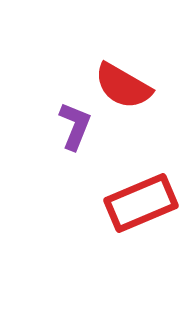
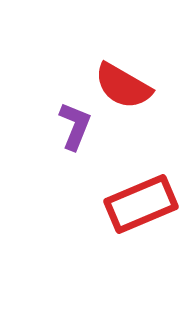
red rectangle: moved 1 px down
